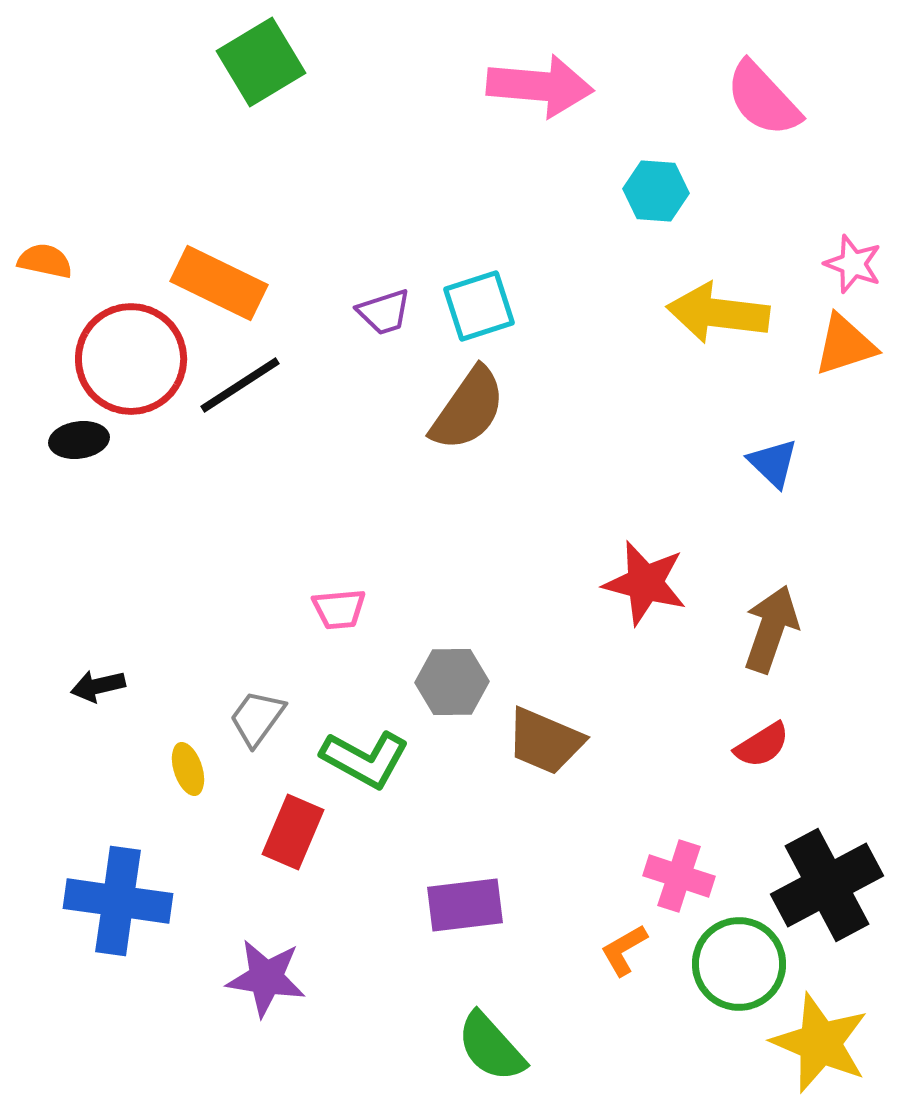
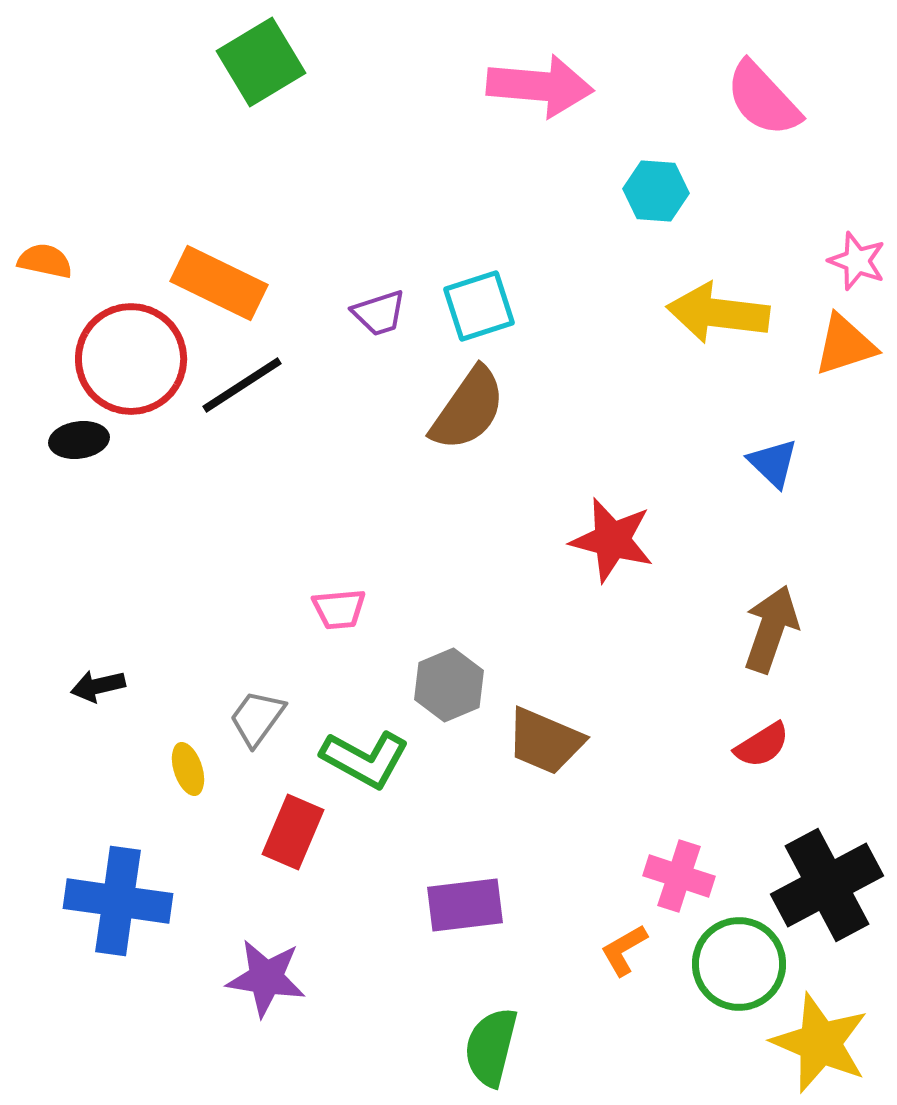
pink star: moved 4 px right, 3 px up
purple trapezoid: moved 5 px left, 1 px down
black line: moved 2 px right
red star: moved 33 px left, 43 px up
gray hexagon: moved 3 px left, 3 px down; rotated 22 degrees counterclockwise
green semicircle: rotated 56 degrees clockwise
